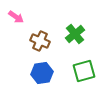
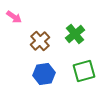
pink arrow: moved 2 px left
brown cross: rotated 24 degrees clockwise
blue hexagon: moved 2 px right, 1 px down
